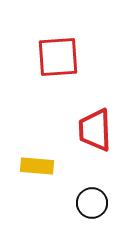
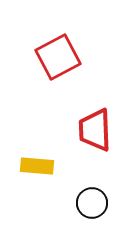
red square: rotated 24 degrees counterclockwise
